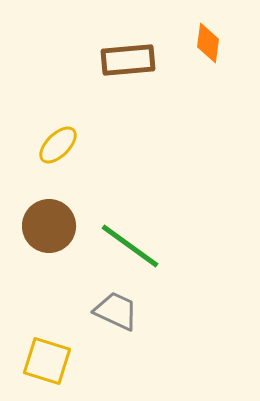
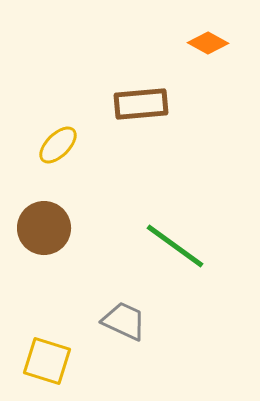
orange diamond: rotated 69 degrees counterclockwise
brown rectangle: moved 13 px right, 44 px down
brown circle: moved 5 px left, 2 px down
green line: moved 45 px right
gray trapezoid: moved 8 px right, 10 px down
